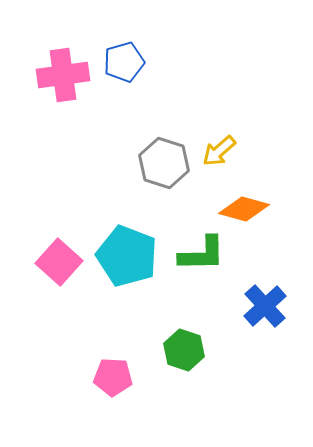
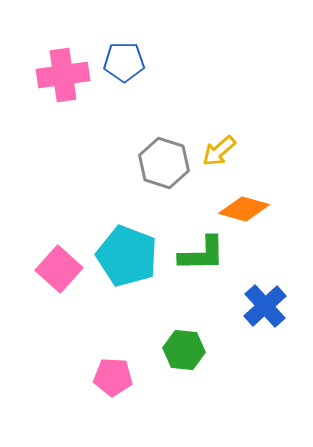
blue pentagon: rotated 15 degrees clockwise
pink square: moved 7 px down
green hexagon: rotated 12 degrees counterclockwise
